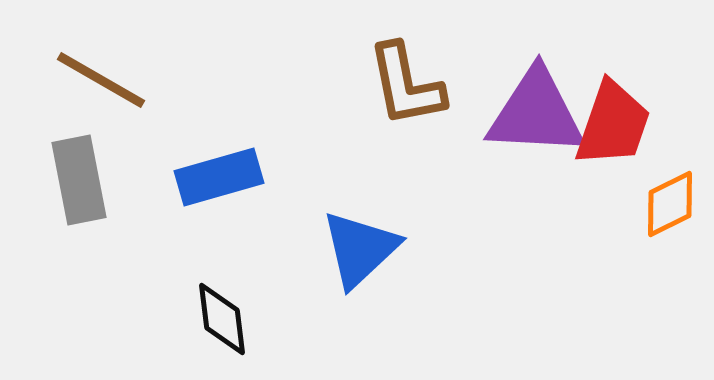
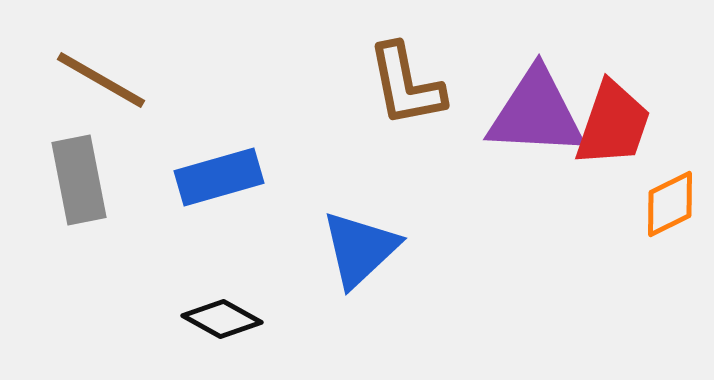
black diamond: rotated 54 degrees counterclockwise
